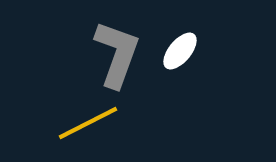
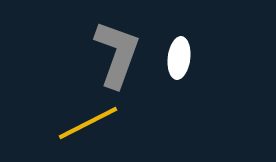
white ellipse: moved 1 px left, 7 px down; rotated 33 degrees counterclockwise
